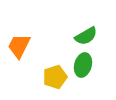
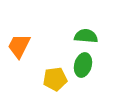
green semicircle: rotated 145 degrees counterclockwise
yellow pentagon: moved 2 px down; rotated 10 degrees clockwise
